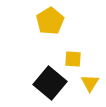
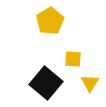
black square: moved 4 px left
